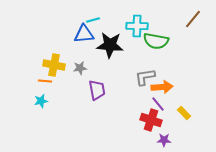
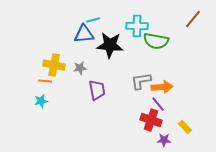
gray L-shape: moved 4 px left, 4 px down
yellow rectangle: moved 1 px right, 14 px down
